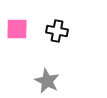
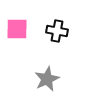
gray star: moved 2 px up; rotated 20 degrees clockwise
